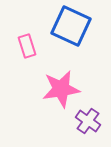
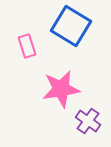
blue square: rotated 6 degrees clockwise
